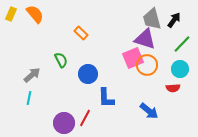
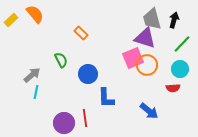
yellow rectangle: moved 6 px down; rotated 24 degrees clockwise
black arrow: rotated 21 degrees counterclockwise
purple triangle: moved 1 px up
cyan line: moved 7 px right, 6 px up
red line: rotated 36 degrees counterclockwise
